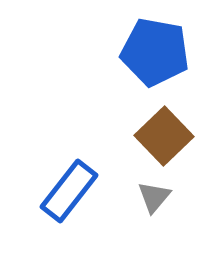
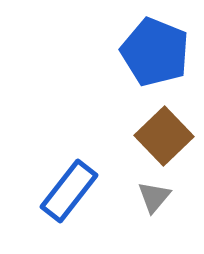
blue pentagon: rotated 12 degrees clockwise
